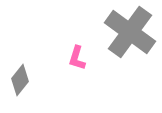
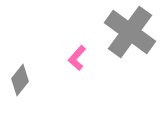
pink L-shape: rotated 25 degrees clockwise
